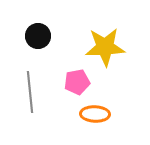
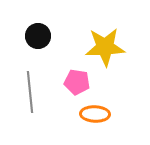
pink pentagon: rotated 20 degrees clockwise
